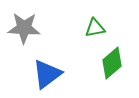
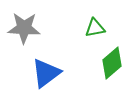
blue triangle: moved 1 px left, 1 px up
